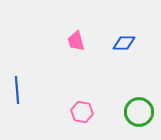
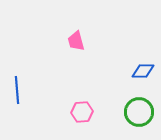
blue diamond: moved 19 px right, 28 px down
pink hexagon: rotated 15 degrees counterclockwise
